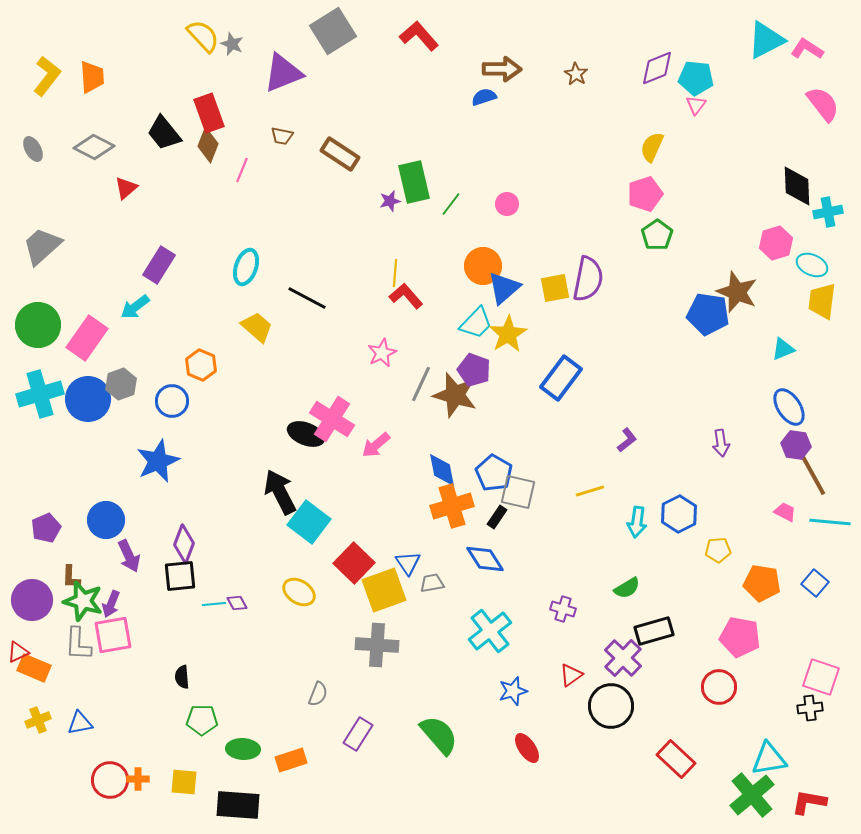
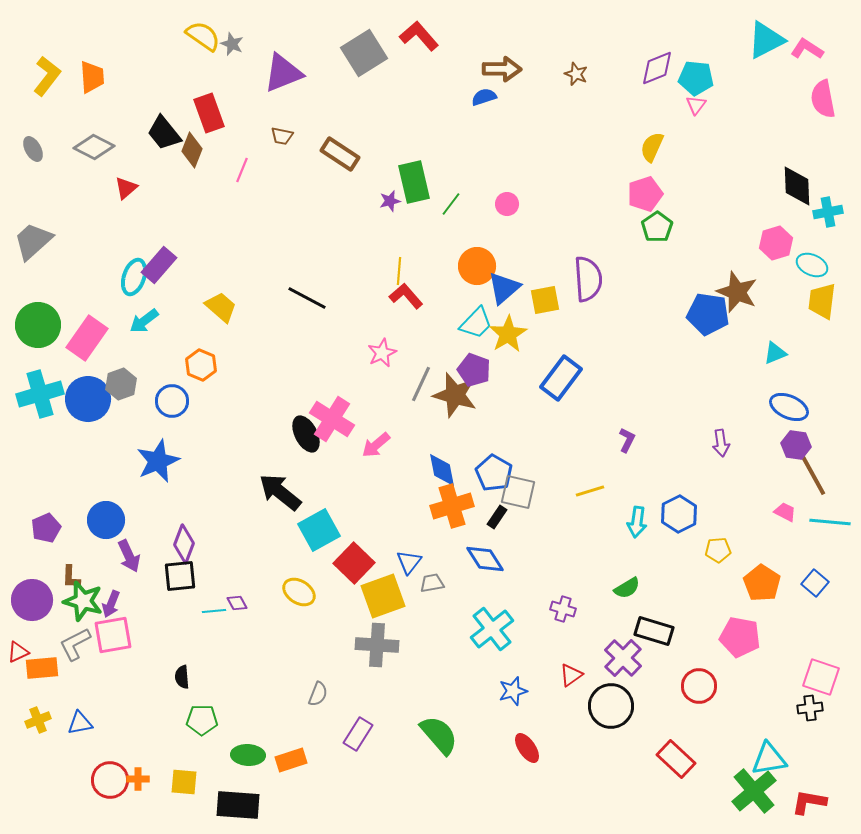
gray square at (333, 31): moved 31 px right, 22 px down
yellow semicircle at (203, 36): rotated 12 degrees counterclockwise
brown star at (576, 74): rotated 10 degrees counterclockwise
pink semicircle at (823, 104): moved 5 px up; rotated 153 degrees counterclockwise
brown diamond at (208, 145): moved 16 px left, 5 px down
green pentagon at (657, 235): moved 8 px up
gray trapezoid at (42, 246): moved 9 px left, 5 px up
purple rectangle at (159, 265): rotated 9 degrees clockwise
orange circle at (483, 266): moved 6 px left
cyan ellipse at (246, 267): moved 112 px left, 10 px down
yellow line at (395, 273): moved 4 px right, 2 px up
purple semicircle at (588, 279): rotated 15 degrees counterclockwise
yellow square at (555, 288): moved 10 px left, 12 px down
cyan arrow at (135, 307): moved 9 px right, 14 px down
yellow trapezoid at (257, 327): moved 36 px left, 20 px up
cyan triangle at (783, 349): moved 8 px left, 4 px down
blue ellipse at (789, 407): rotated 33 degrees counterclockwise
black ellipse at (306, 434): rotated 42 degrees clockwise
purple L-shape at (627, 440): rotated 25 degrees counterclockwise
black arrow at (280, 492): rotated 24 degrees counterclockwise
cyan square at (309, 522): moved 10 px right, 8 px down; rotated 24 degrees clockwise
blue triangle at (408, 563): moved 1 px right, 1 px up; rotated 12 degrees clockwise
orange pentagon at (762, 583): rotated 24 degrees clockwise
yellow square at (384, 590): moved 1 px left, 6 px down
cyan line at (214, 604): moved 7 px down
cyan cross at (490, 631): moved 2 px right, 2 px up
black rectangle at (654, 631): rotated 33 degrees clockwise
gray L-shape at (78, 644): moved 3 px left; rotated 60 degrees clockwise
orange rectangle at (34, 668): moved 8 px right; rotated 28 degrees counterclockwise
red circle at (719, 687): moved 20 px left, 1 px up
green ellipse at (243, 749): moved 5 px right, 6 px down
green cross at (752, 795): moved 2 px right, 4 px up
